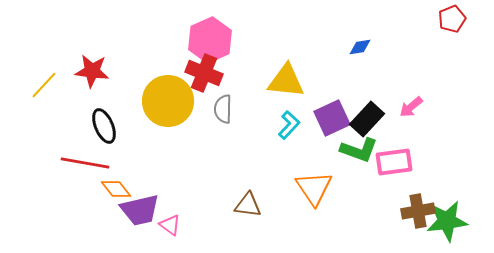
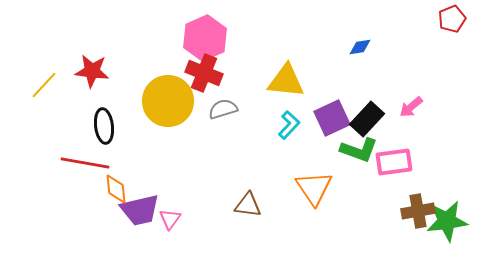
pink hexagon: moved 5 px left, 2 px up
gray semicircle: rotated 72 degrees clockwise
black ellipse: rotated 16 degrees clockwise
orange diamond: rotated 32 degrees clockwise
pink triangle: moved 6 px up; rotated 30 degrees clockwise
